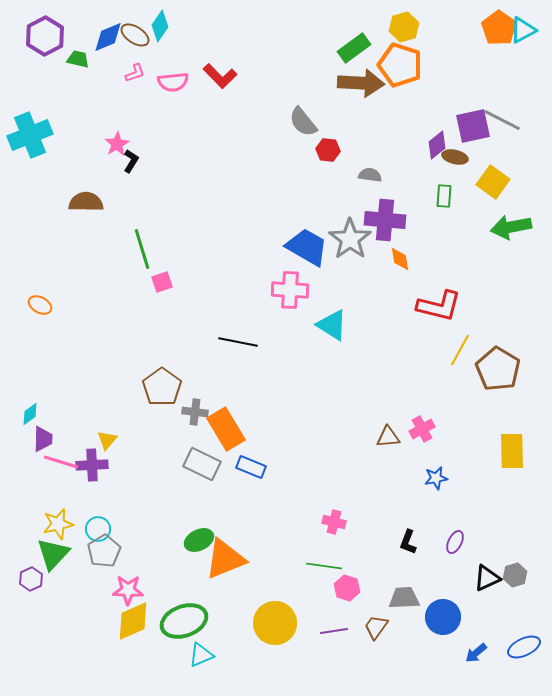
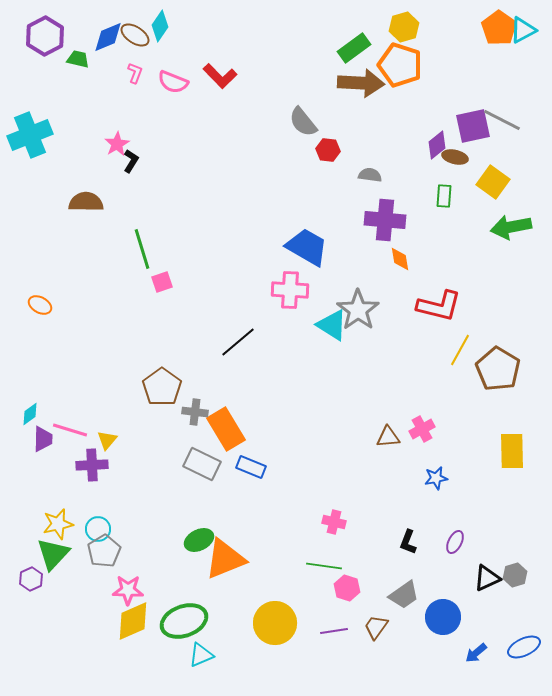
pink L-shape at (135, 73): rotated 50 degrees counterclockwise
pink semicircle at (173, 82): rotated 28 degrees clockwise
gray star at (350, 239): moved 8 px right, 71 px down
black line at (238, 342): rotated 51 degrees counterclockwise
pink line at (61, 462): moved 9 px right, 32 px up
gray trapezoid at (404, 598): moved 3 px up; rotated 148 degrees clockwise
